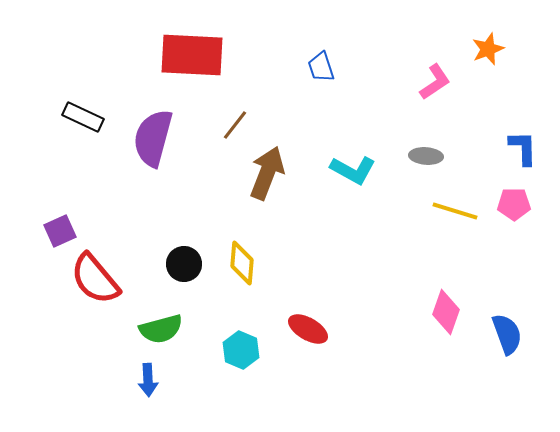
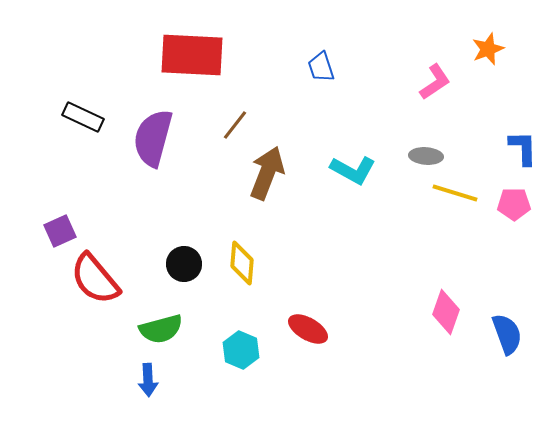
yellow line: moved 18 px up
